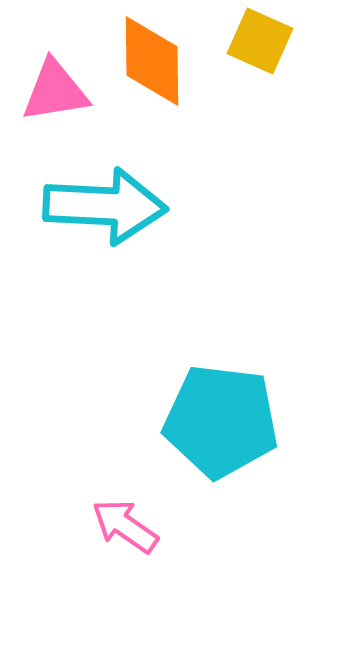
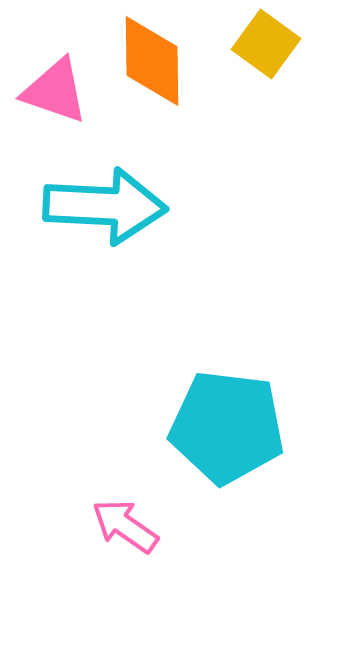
yellow square: moved 6 px right, 3 px down; rotated 12 degrees clockwise
pink triangle: rotated 28 degrees clockwise
cyan pentagon: moved 6 px right, 6 px down
